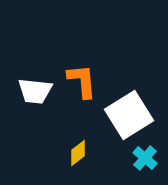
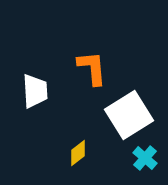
orange L-shape: moved 10 px right, 13 px up
white trapezoid: rotated 99 degrees counterclockwise
